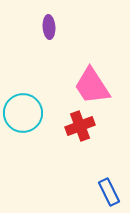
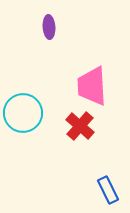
pink trapezoid: rotated 30 degrees clockwise
red cross: rotated 28 degrees counterclockwise
blue rectangle: moved 1 px left, 2 px up
